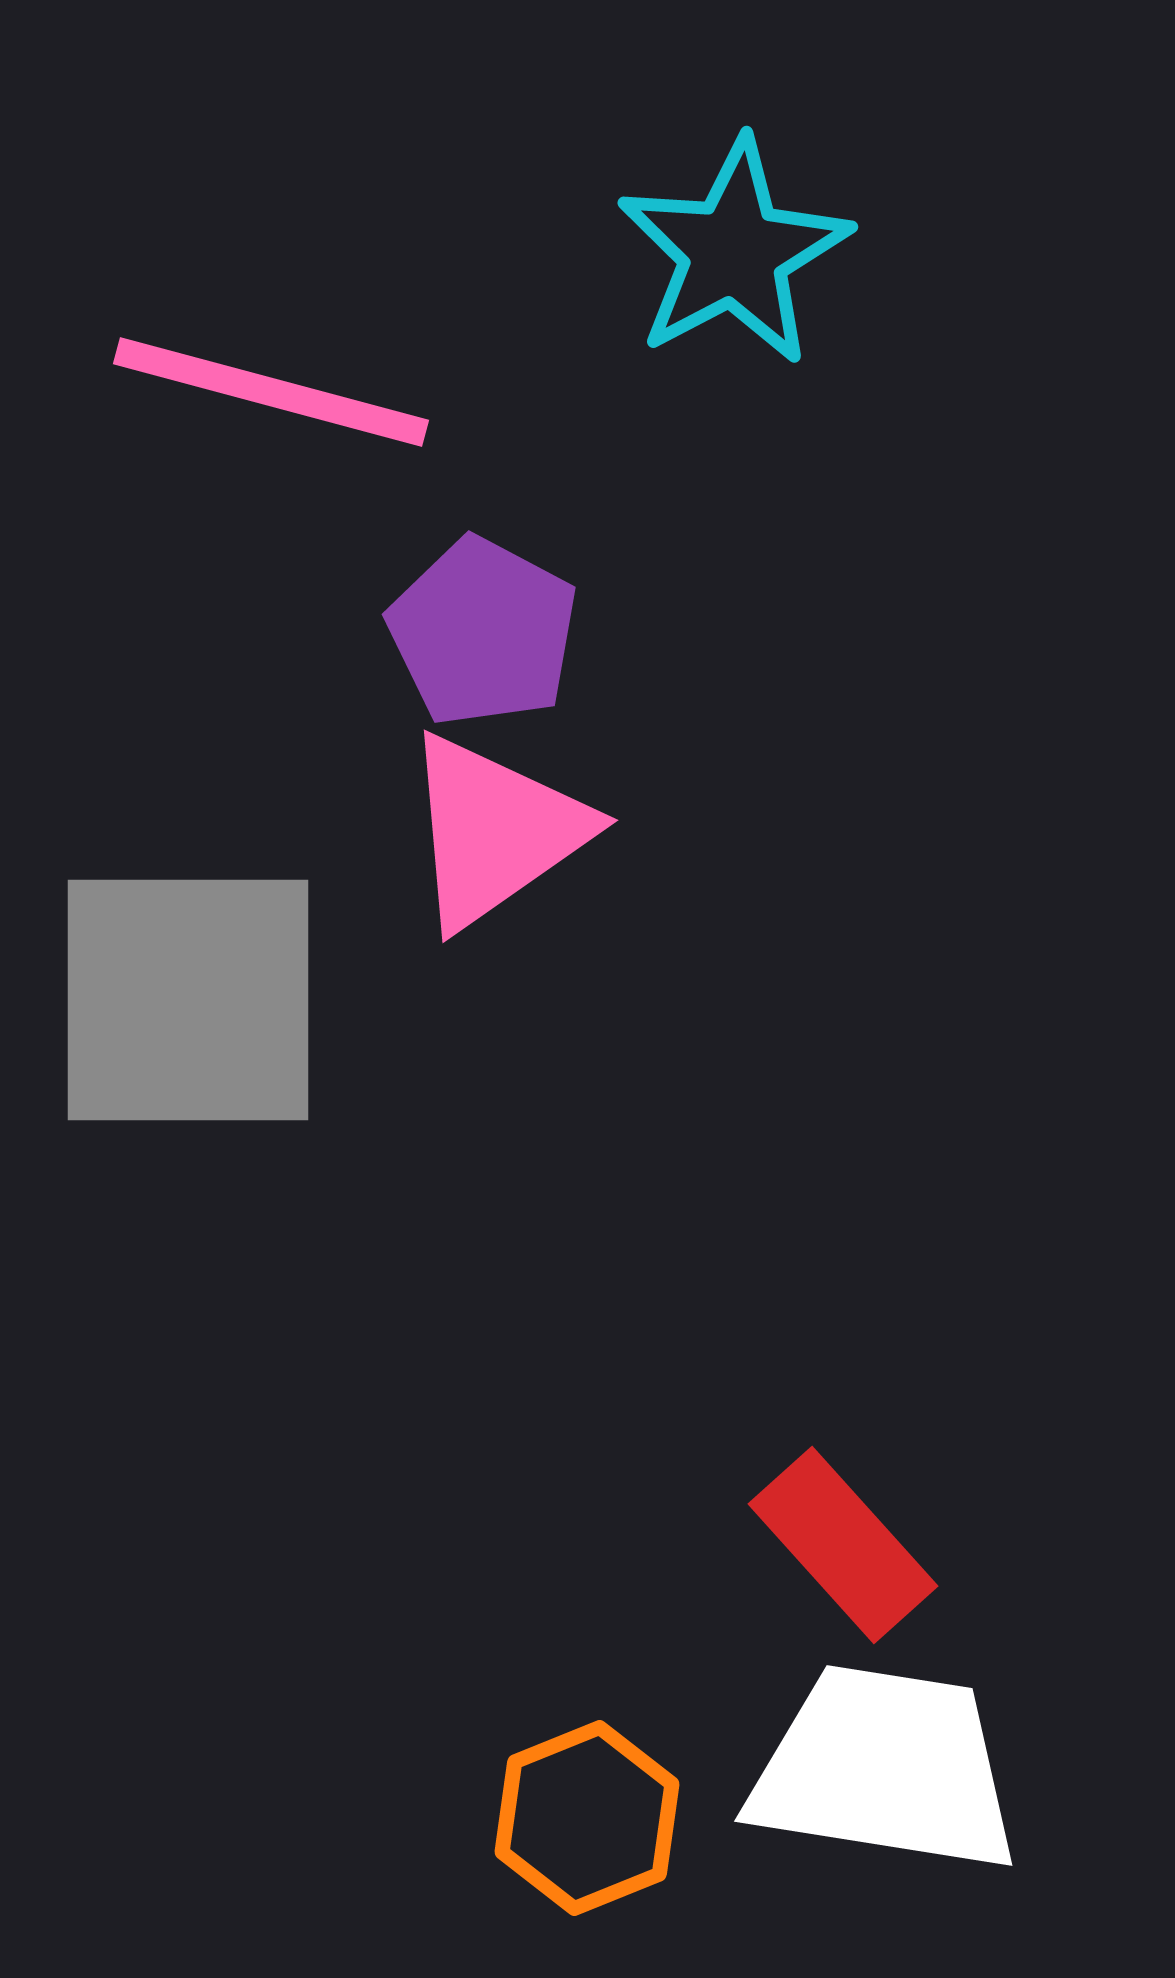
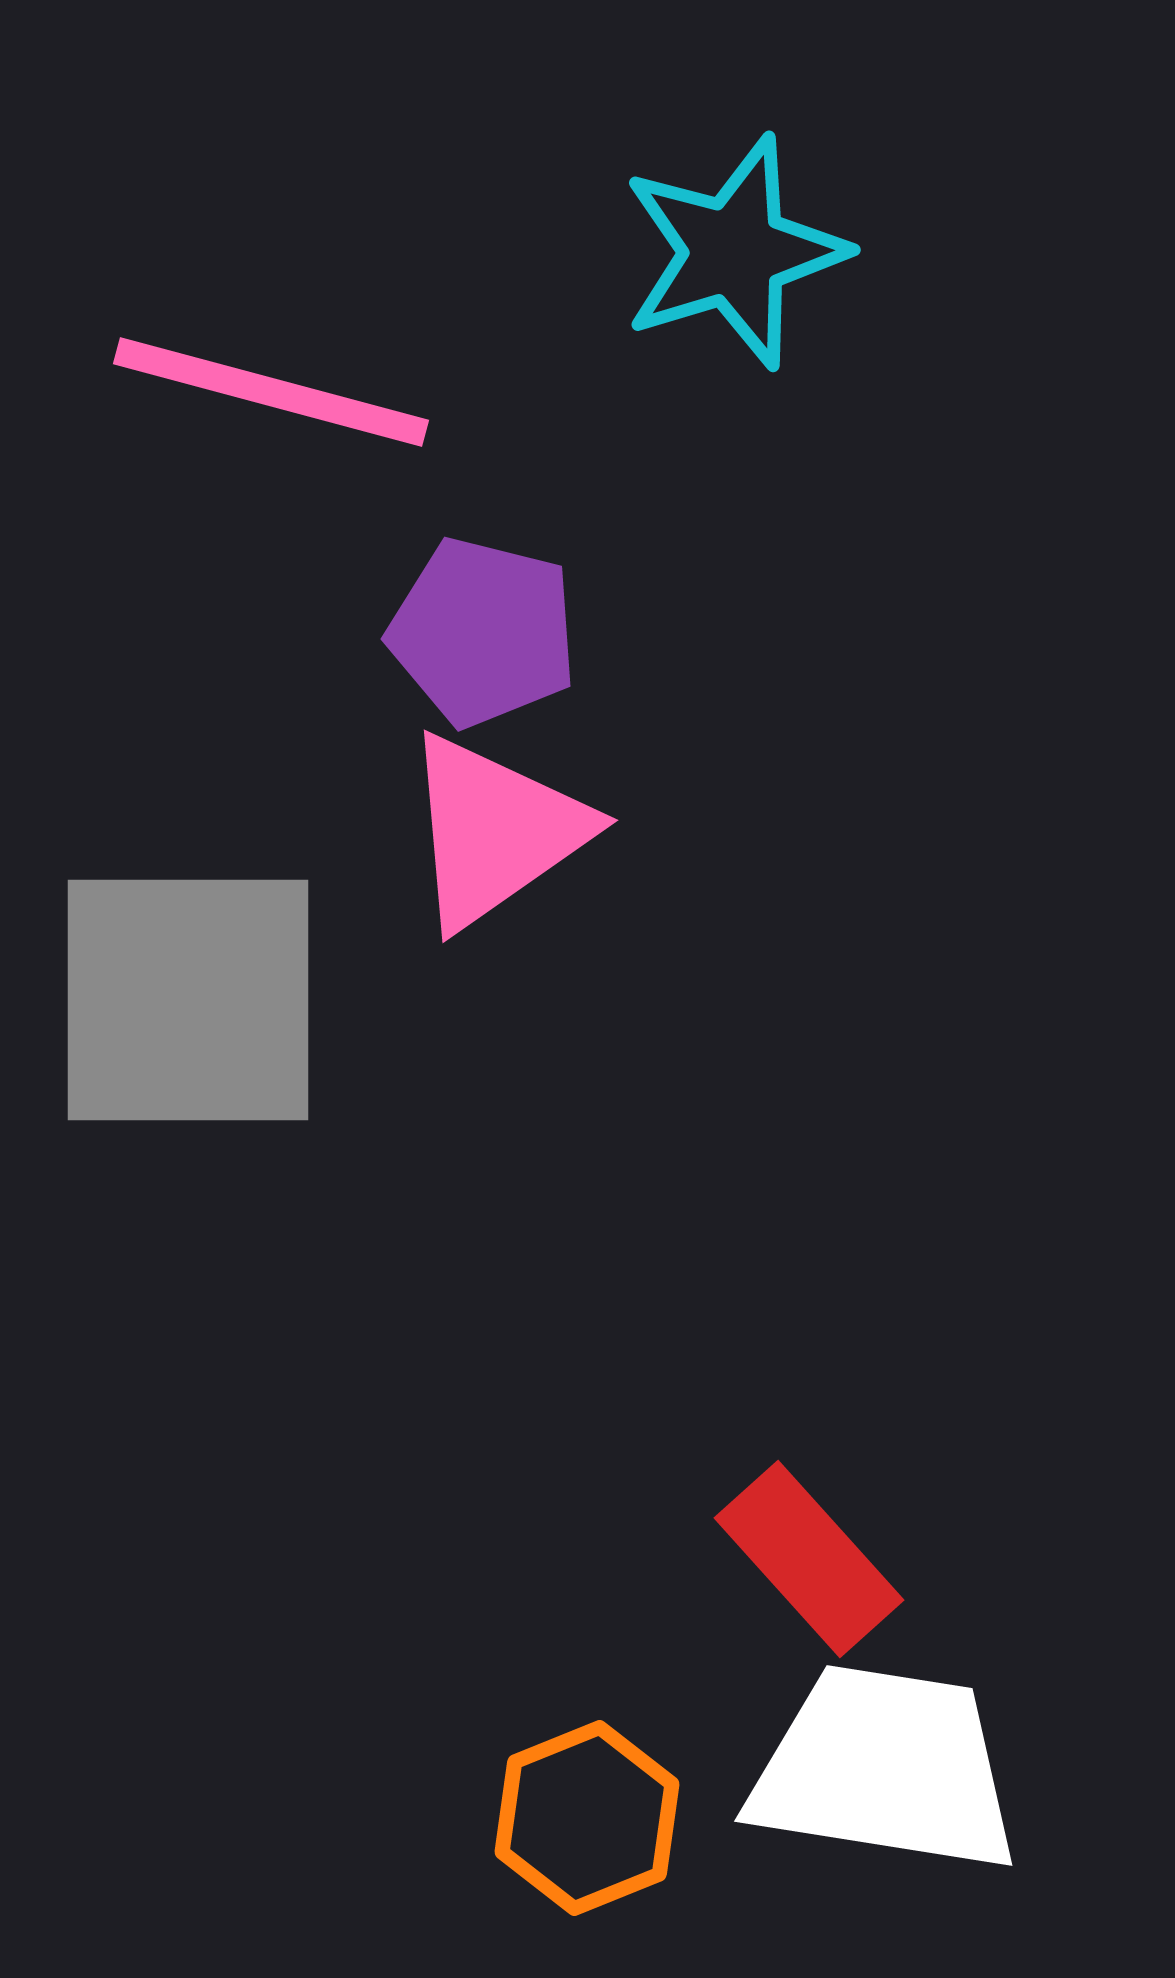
cyan star: rotated 11 degrees clockwise
purple pentagon: rotated 14 degrees counterclockwise
red rectangle: moved 34 px left, 14 px down
